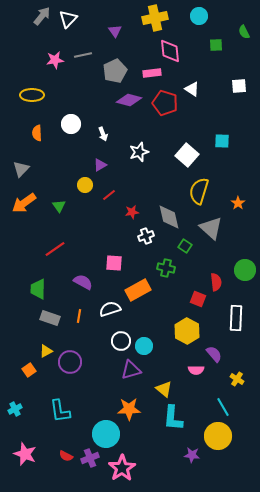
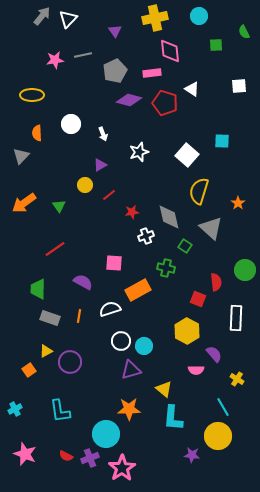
gray triangle at (21, 169): moved 13 px up
